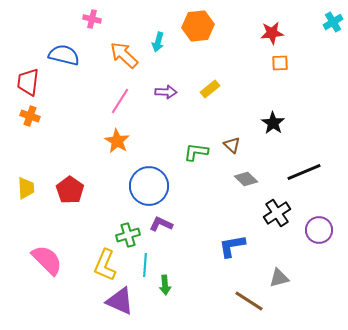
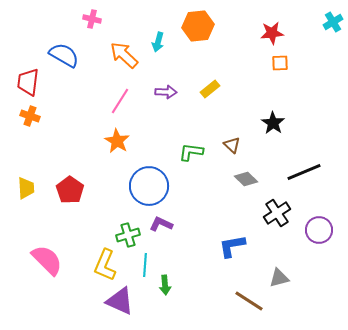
blue semicircle: rotated 16 degrees clockwise
green L-shape: moved 5 px left
